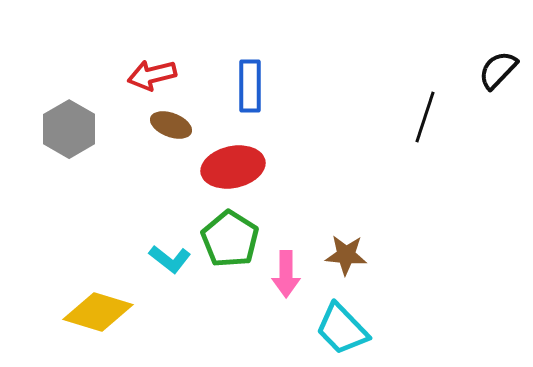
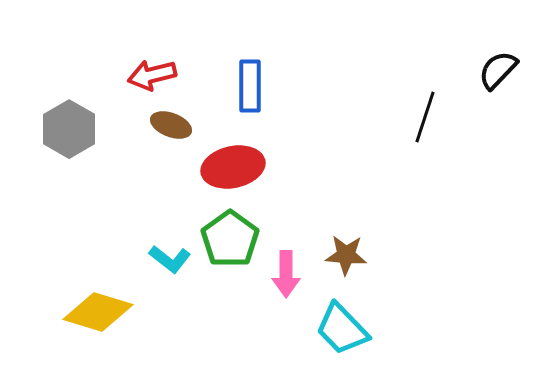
green pentagon: rotated 4 degrees clockwise
